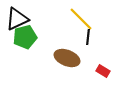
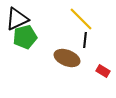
black line: moved 3 px left, 3 px down
